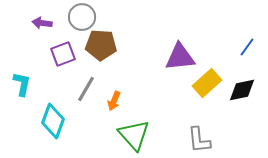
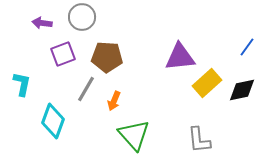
brown pentagon: moved 6 px right, 12 px down
